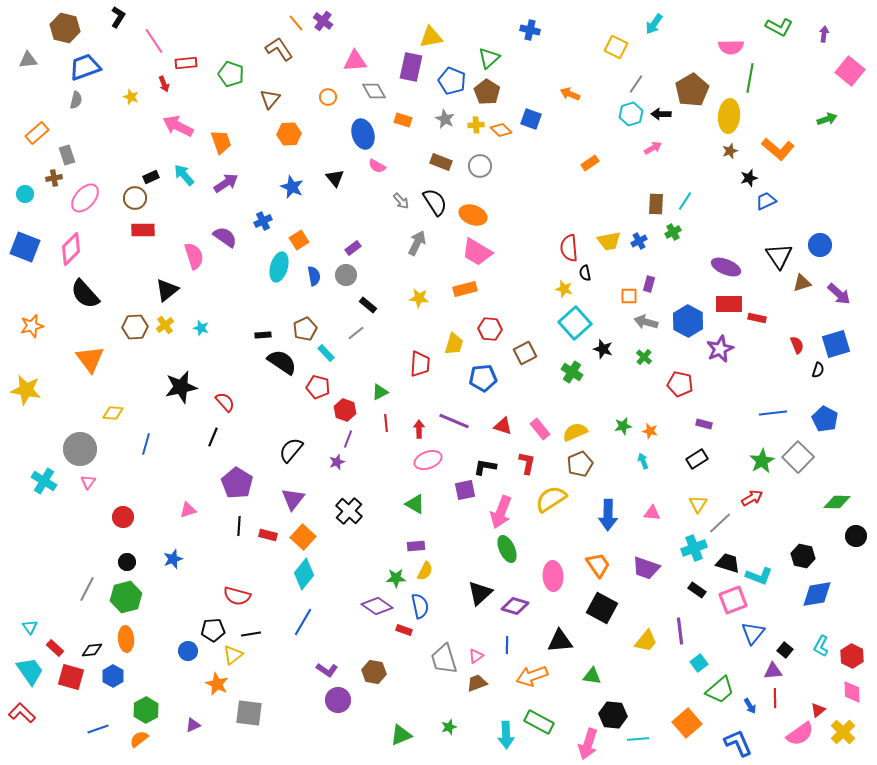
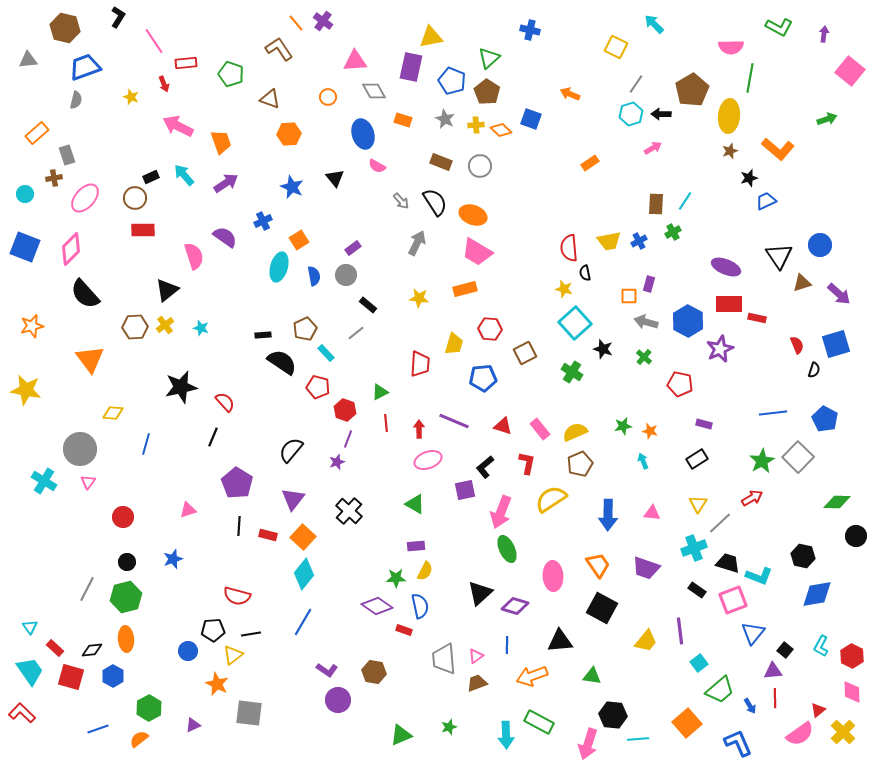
cyan arrow at (654, 24): rotated 100 degrees clockwise
brown triangle at (270, 99): rotated 50 degrees counterclockwise
black semicircle at (818, 370): moved 4 px left
black L-shape at (485, 467): rotated 50 degrees counterclockwise
gray trapezoid at (444, 659): rotated 12 degrees clockwise
green hexagon at (146, 710): moved 3 px right, 2 px up
